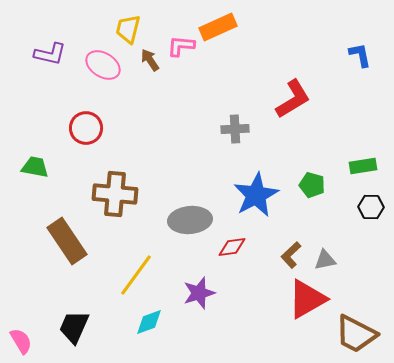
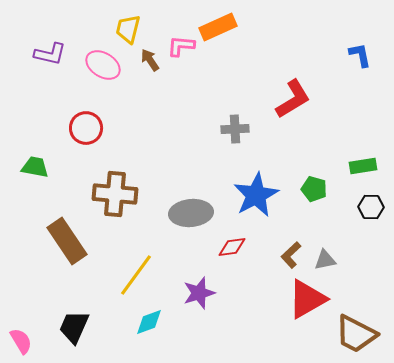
green pentagon: moved 2 px right, 4 px down
gray ellipse: moved 1 px right, 7 px up
